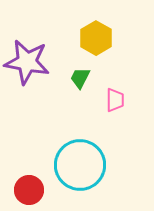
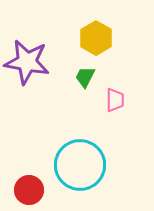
green trapezoid: moved 5 px right, 1 px up
